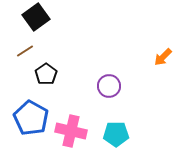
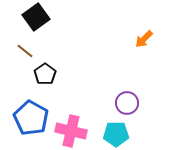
brown line: rotated 72 degrees clockwise
orange arrow: moved 19 px left, 18 px up
black pentagon: moved 1 px left
purple circle: moved 18 px right, 17 px down
